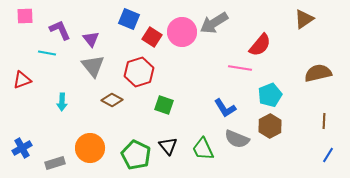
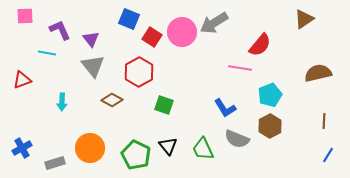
red hexagon: rotated 12 degrees counterclockwise
